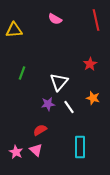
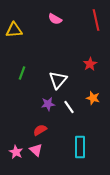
white triangle: moved 1 px left, 2 px up
